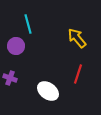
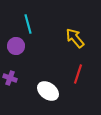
yellow arrow: moved 2 px left
